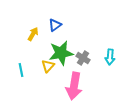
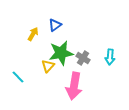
cyan line: moved 3 px left, 7 px down; rotated 32 degrees counterclockwise
